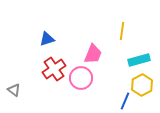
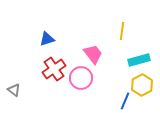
pink trapezoid: rotated 60 degrees counterclockwise
